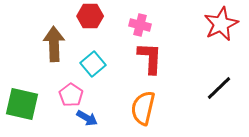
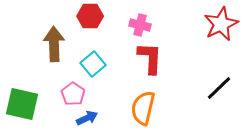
pink pentagon: moved 2 px right, 1 px up
blue arrow: rotated 55 degrees counterclockwise
